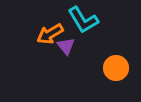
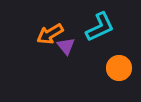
cyan L-shape: moved 17 px right, 7 px down; rotated 84 degrees counterclockwise
orange circle: moved 3 px right
